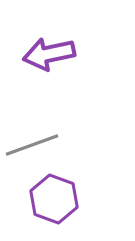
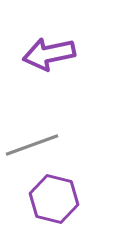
purple hexagon: rotated 6 degrees counterclockwise
